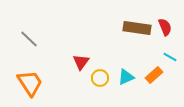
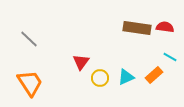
red semicircle: rotated 60 degrees counterclockwise
